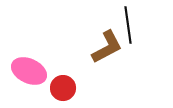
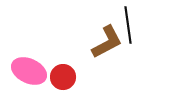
brown L-shape: moved 5 px up
red circle: moved 11 px up
